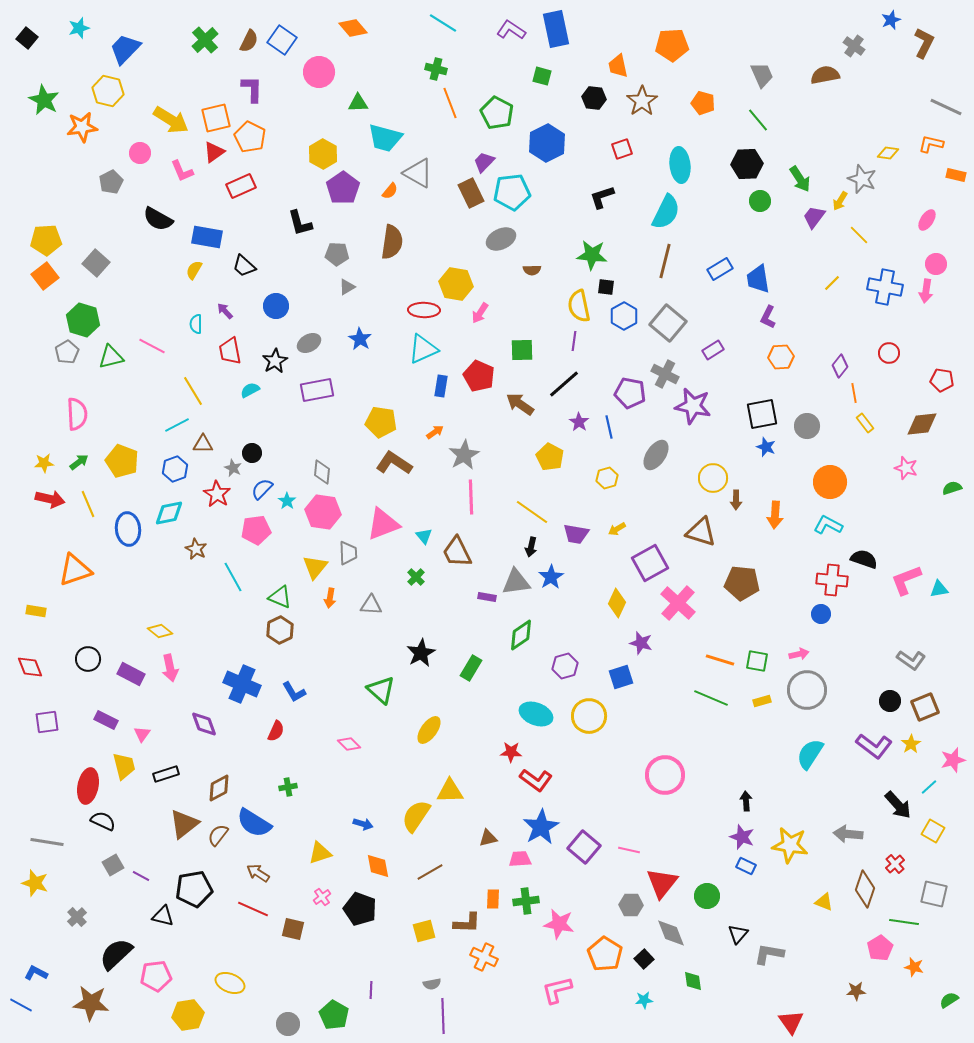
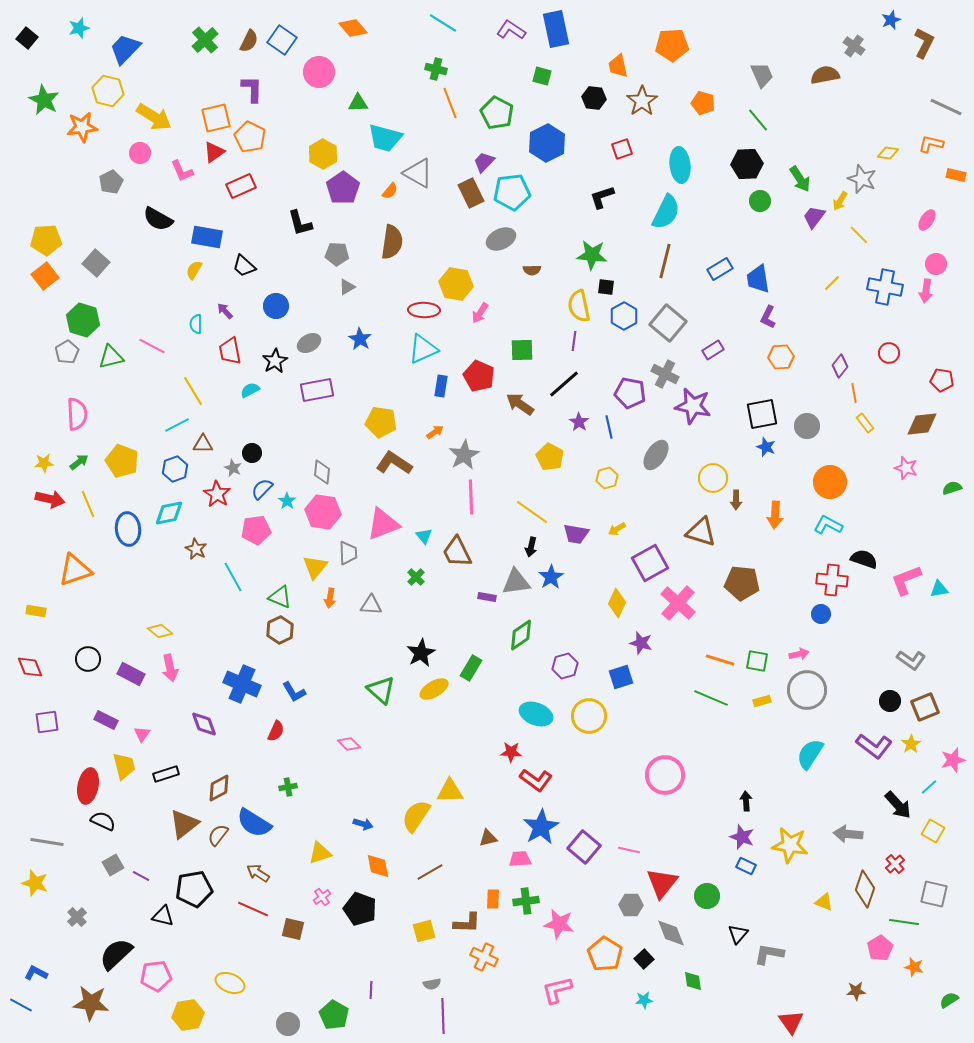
yellow arrow at (171, 120): moved 17 px left, 3 px up
yellow ellipse at (429, 730): moved 5 px right, 41 px up; rotated 24 degrees clockwise
